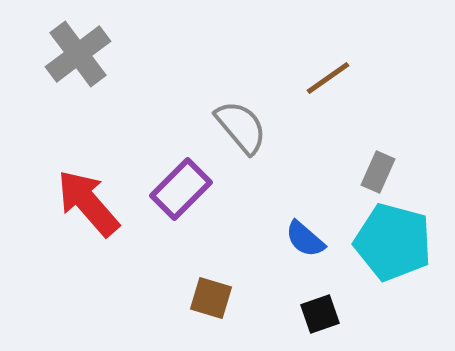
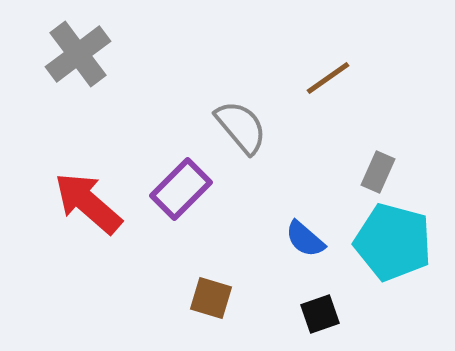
red arrow: rotated 8 degrees counterclockwise
